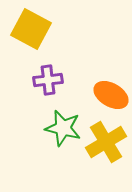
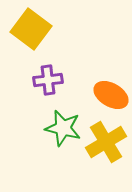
yellow square: rotated 9 degrees clockwise
